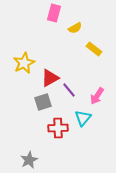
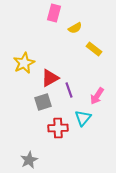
purple line: rotated 21 degrees clockwise
